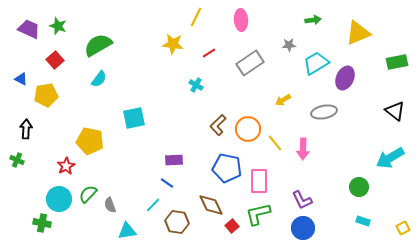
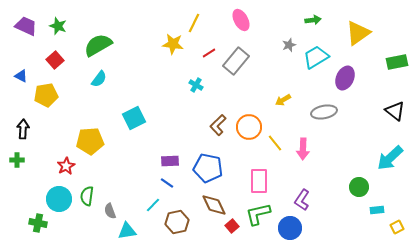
yellow line at (196, 17): moved 2 px left, 6 px down
pink ellipse at (241, 20): rotated 25 degrees counterclockwise
purple trapezoid at (29, 29): moved 3 px left, 3 px up
yellow triangle at (358, 33): rotated 12 degrees counterclockwise
gray star at (289, 45): rotated 16 degrees counterclockwise
gray rectangle at (250, 63): moved 14 px left, 2 px up; rotated 16 degrees counterclockwise
cyan trapezoid at (316, 63): moved 6 px up
blue triangle at (21, 79): moved 3 px up
cyan square at (134, 118): rotated 15 degrees counterclockwise
black arrow at (26, 129): moved 3 px left
orange circle at (248, 129): moved 1 px right, 2 px up
yellow pentagon at (90, 141): rotated 16 degrees counterclockwise
cyan arrow at (390, 158): rotated 12 degrees counterclockwise
green cross at (17, 160): rotated 24 degrees counterclockwise
purple rectangle at (174, 160): moved 4 px left, 1 px down
blue pentagon at (227, 168): moved 19 px left
green semicircle at (88, 194): moved 1 px left, 2 px down; rotated 36 degrees counterclockwise
purple L-shape at (302, 200): rotated 60 degrees clockwise
gray semicircle at (110, 205): moved 6 px down
brown diamond at (211, 205): moved 3 px right
cyan rectangle at (363, 221): moved 14 px right, 11 px up; rotated 24 degrees counterclockwise
brown hexagon at (177, 222): rotated 20 degrees counterclockwise
green cross at (42, 223): moved 4 px left
blue circle at (303, 228): moved 13 px left
yellow square at (403, 228): moved 6 px left, 1 px up
